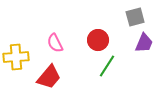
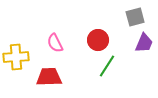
red trapezoid: rotated 132 degrees counterclockwise
